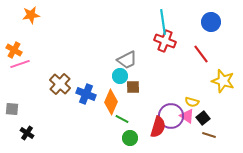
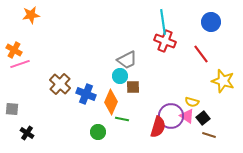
green line: rotated 16 degrees counterclockwise
green circle: moved 32 px left, 6 px up
